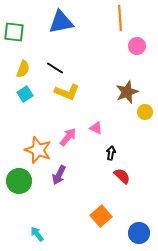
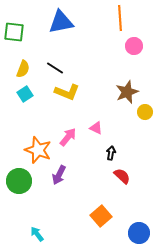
pink circle: moved 3 px left
